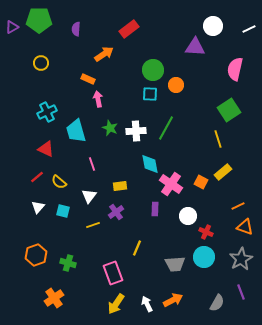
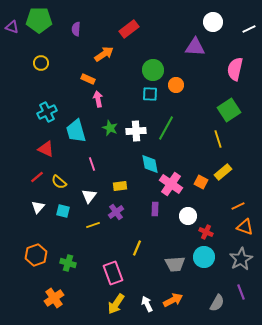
white circle at (213, 26): moved 4 px up
purple triangle at (12, 27): rotated 48 degrees clockwise
